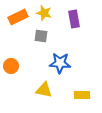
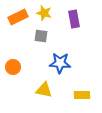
orange circle: moved 2 px right, 1 px down
